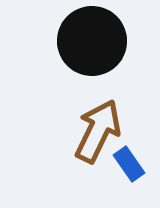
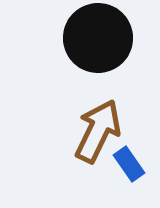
black circle: moved 6 px right, 3 px up
